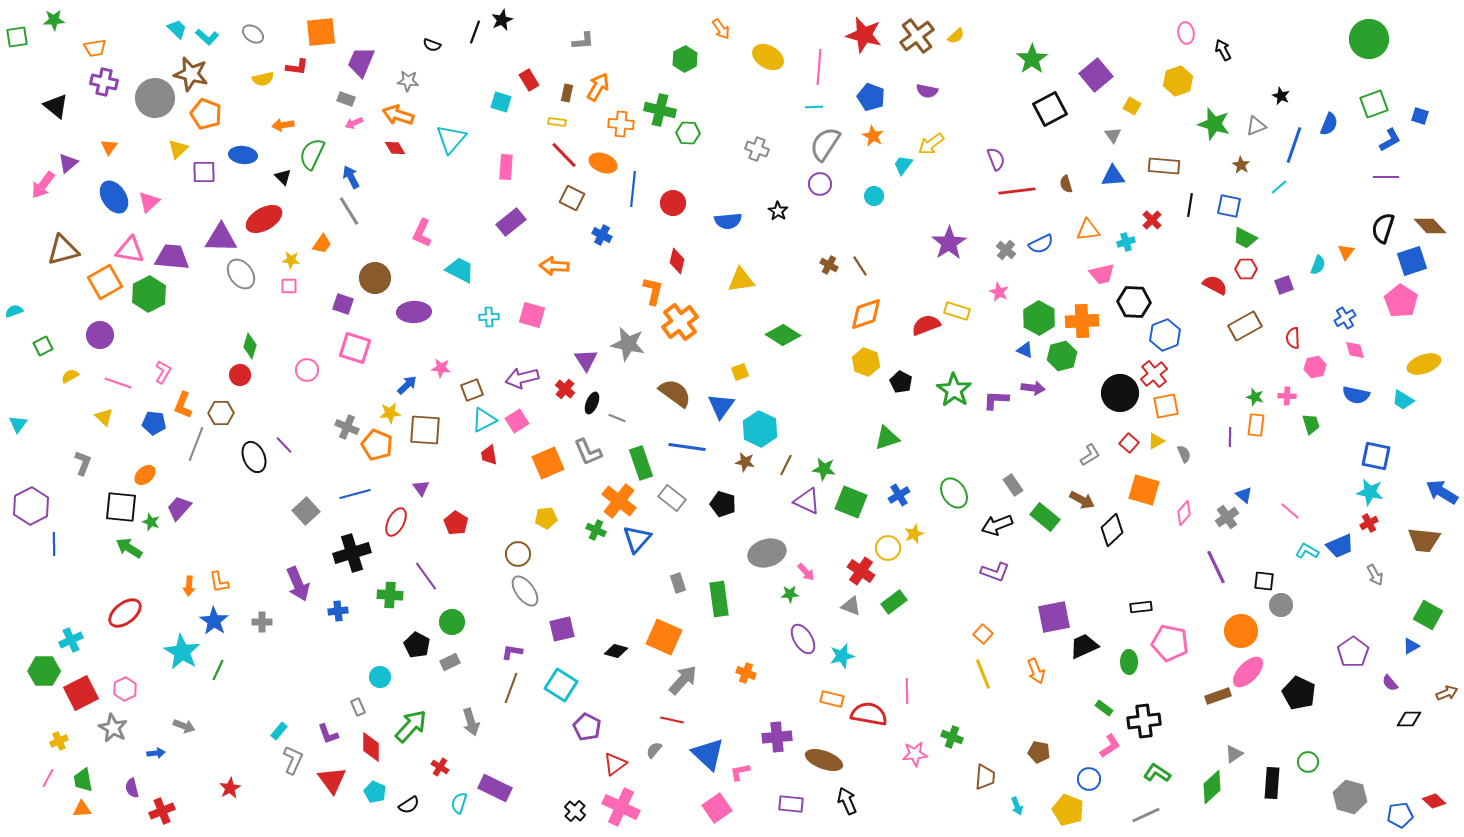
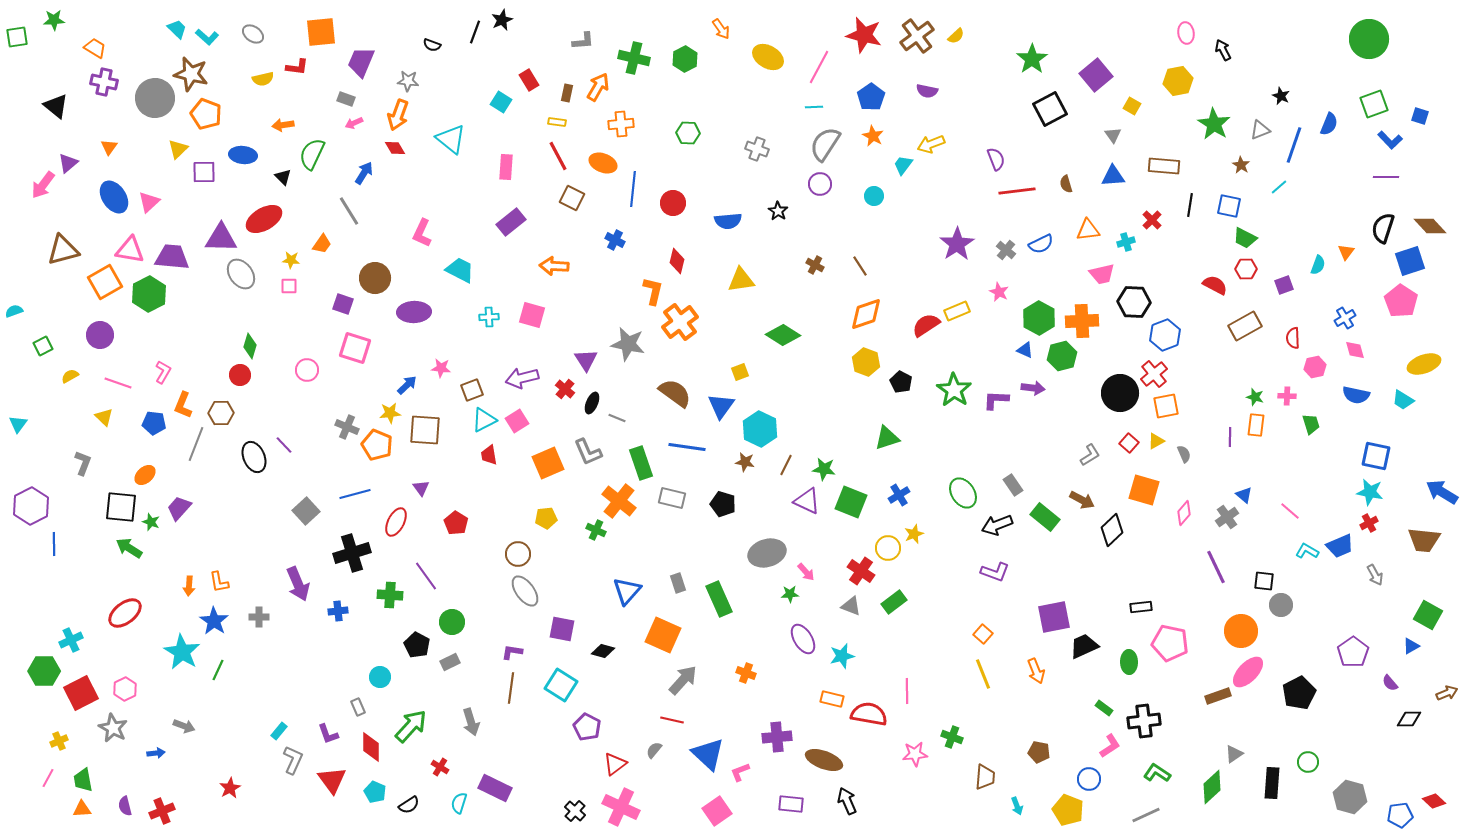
orange trapezoid at (95, 48): rotated 140 degrees counterclockwise
pink line at (819, 67): rotated 24 degrees clockwise
yellow hexagon at (1178, 81): rotated 8 degrees clockwise
blue pentagon at (871, 97): rotated 16 degrees clockwise
cyan square at (501, 102): rotated 15 degrees clockwise
green cross at (660, 110): moved 26 px left, 52 px up
orange arrow at (398, 115): rotated 88 degrees counterclockwise
orange cross at (621, 124): rotated 10 degrees counterclockwise
green star at (1214, 124): rotated 16 degrees clockwise
gray triangle at (1256, 126): moved 4 px right, 4 px down
cyan triangle at (451, 139): rotated 32 degrees counterclockwise
blue L-shape at (1390, 140): rotated 75 degrees clockwise
yellow arrow at (931, 144): rotated 16 degrees clockwise
red line at (564, 155): moved 6 px left, 1 px down; rotated 16 degrees clockwise
blue arrow at (351, 177): moved 13 px right, 4 px up; rotated 60 degrees clockwise
blue cross at (602, 235): moved 13 px right, 5 px down
purple star at (949, 243): moved 8 px right, 1 px down
blue square at (1412, 261): moved 2 px left
brown cross at (829, 265): moved 14 px left
yellow rectangle at (957, 311): rotated 40 degrees counterclockwise
red semicircle at (926, 325): rotated 12 degrees counterclockwise
green ellipse at (954, 493): moved 9 px right
gray rectangle at (672, 498): rotated 24 degrees counterclockwise
blue triangle at (637, 539): moved 10 px left, 52 px down
green rectangle at (719, 599): rotated 16 degrees counterclockwise
gray cross at (262, 622): moved 3 px left, 5 px up
purple square at (562, 629): rotated 24 degrees clockwise
orange square at (664, 637): moved 1 px left, 2 px up
black diamond at (616, 651): moved 13 px left
brown line at (511, 688): rotated 12 degrees counterclockwise
black pentagon at (1299, 693): rotated 20 degrees clockwise
pink L-shape at (740, 772): rotated 10 degrees counterclockwise
purple semicircle at (132, 788): moved 7 px left, 18 px down
pink square at (717, 808): moved 3 px down
